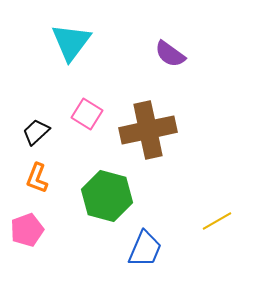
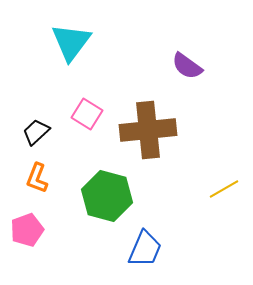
purple semicircle: moved 17 px right, 12 px down
brown cross: rotated 6 degrees clockwise
yellow line: moved 7 px right, 32 px up
